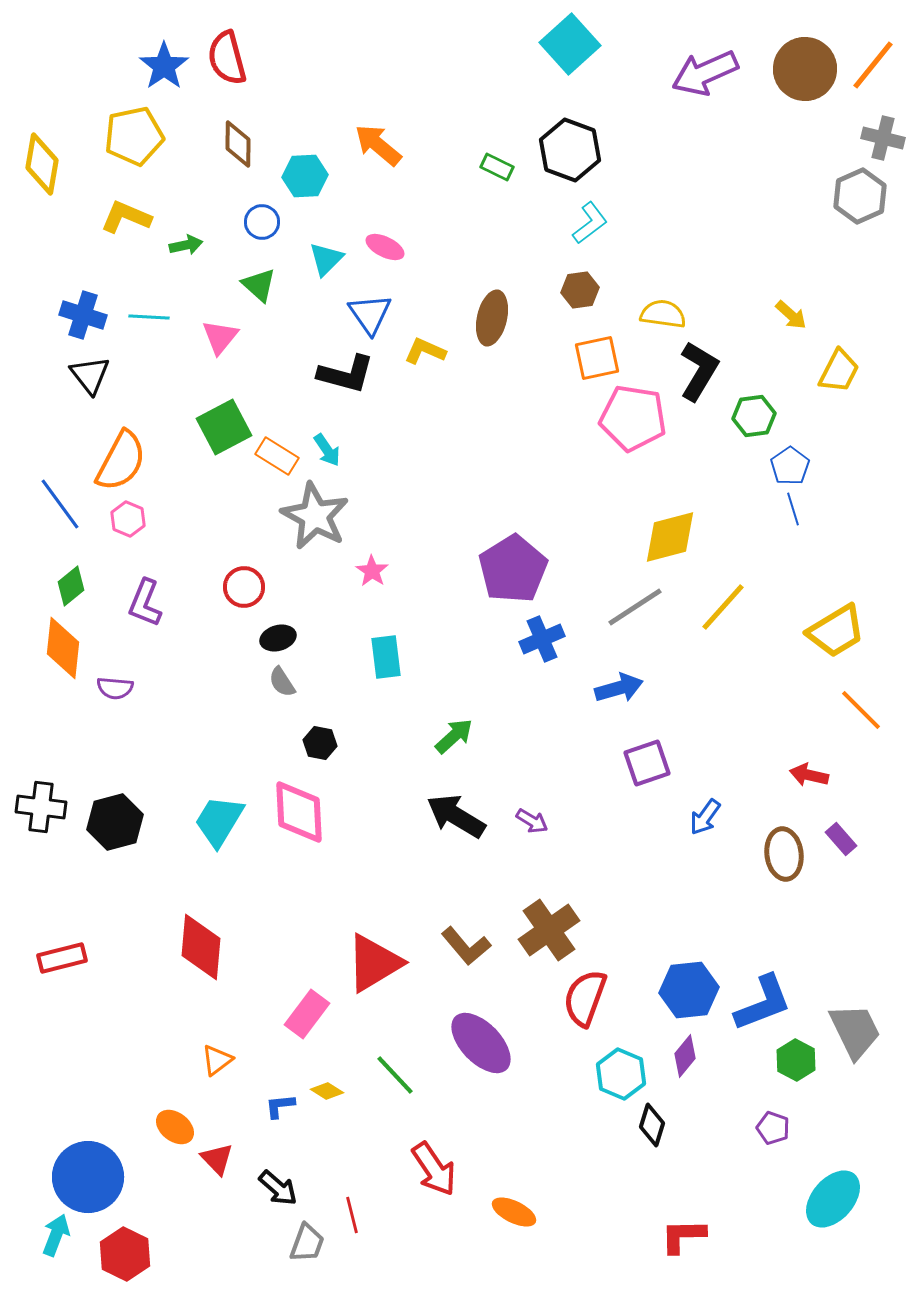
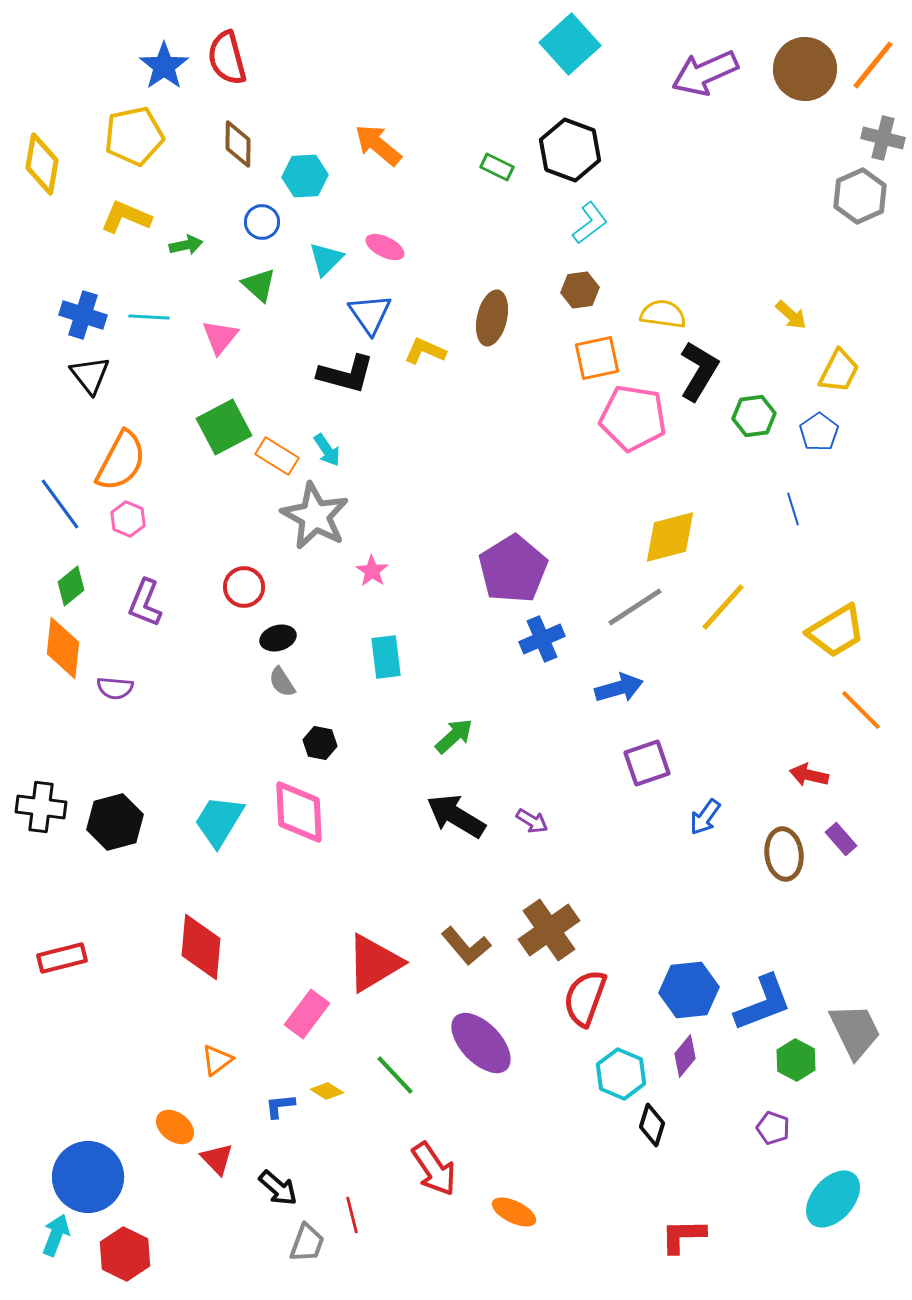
blue pentagon at (790, 466): moved 29 px right, 34 px up
